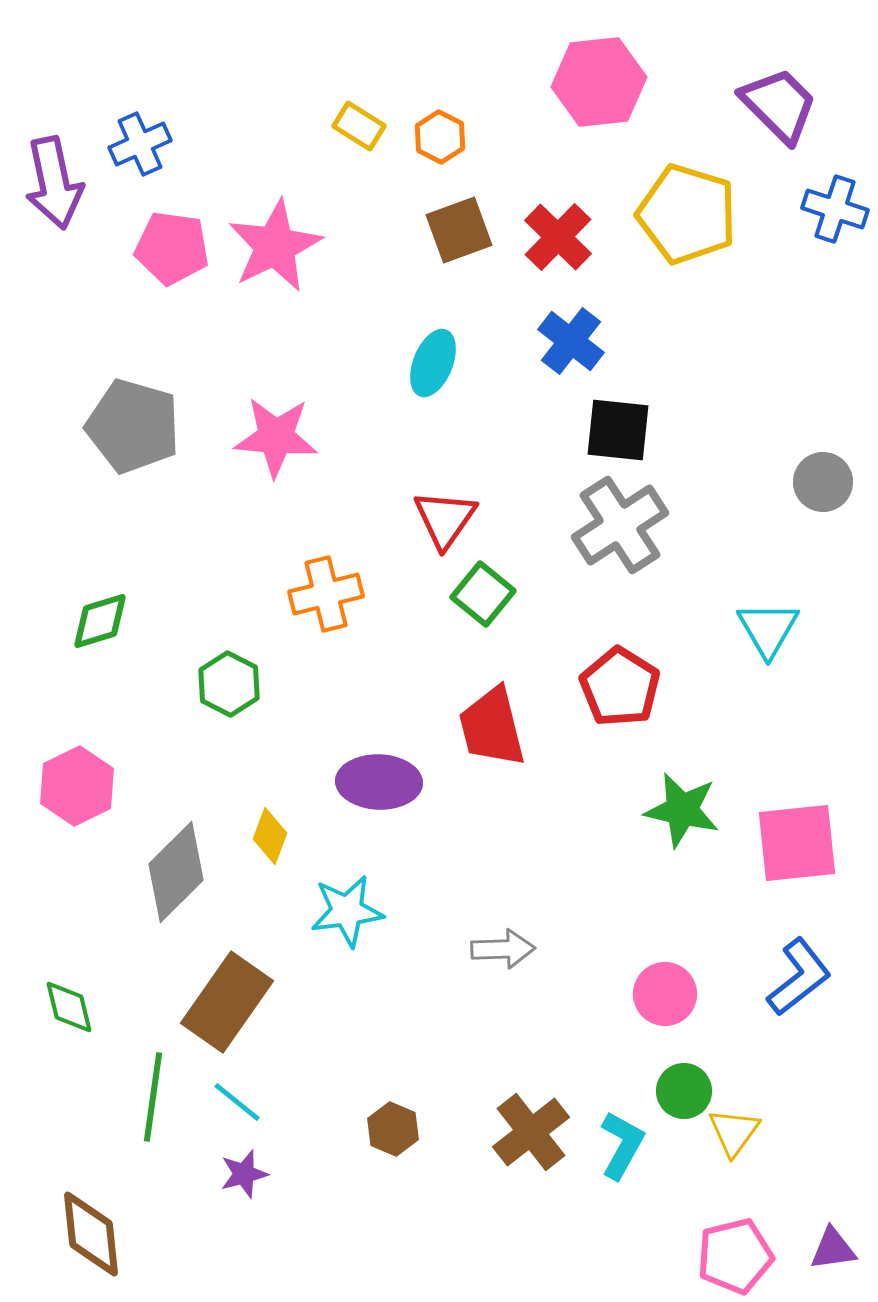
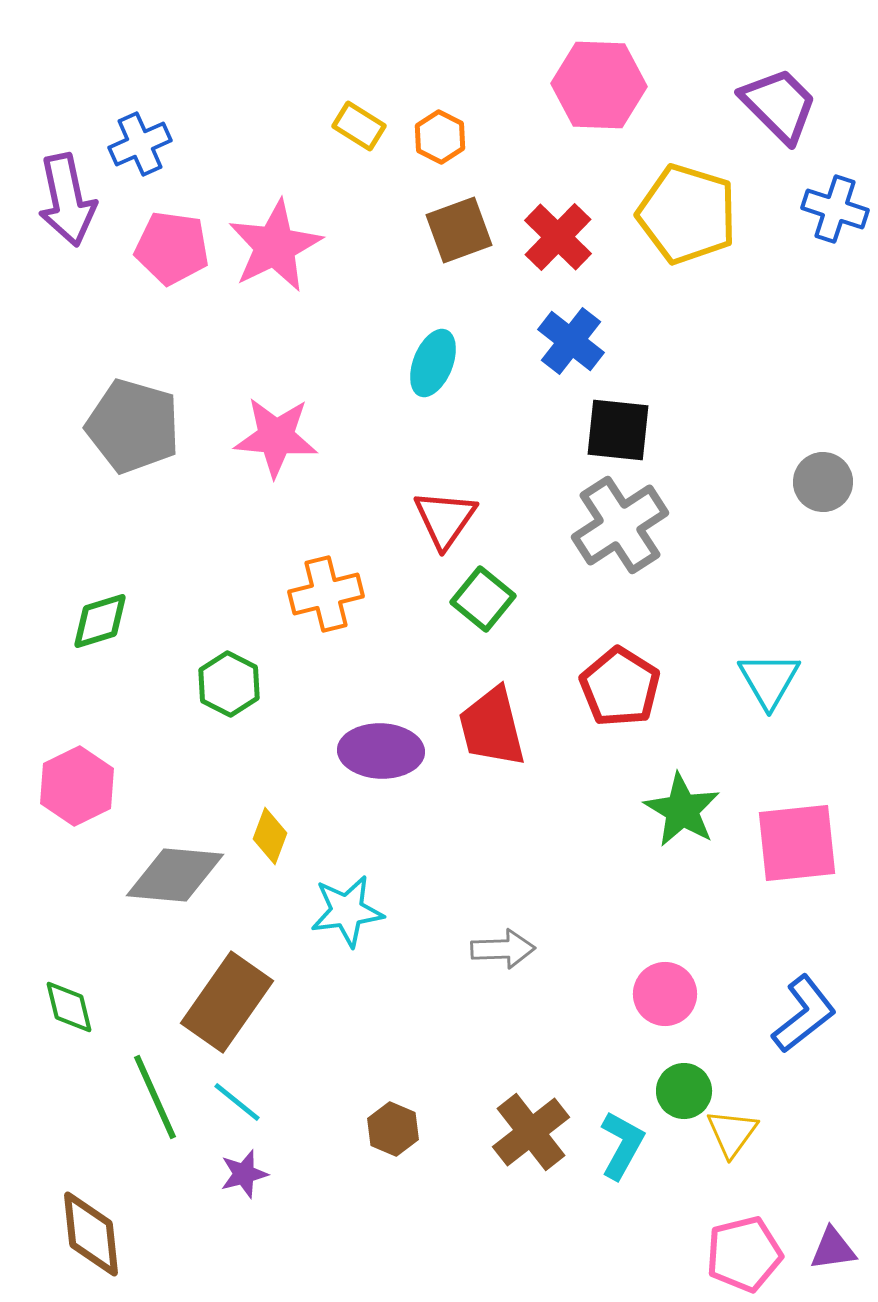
pink hexagon at (599, 82): moved 3 px down; rotated 8 degrees clockwise
purple arrow at (54, 183): moved 13 px right, 17 px down
green square at (483, 594): moved 5 px down
cyan triangle at (768, 629): moved 1 px right, 51 px down
purple ellipse at (379, 782): moved 2 px right, 31 px up
green star at (682, 810): rotated 18 degrees clockwise
gray diamond at (176, 872): moved 1 px left, 3 px down; rotated 50 degrees clockwise
blue L-shape at (799, 977): moved 5 px right, 37 px down
green line at (153, 1097): moved 2 px right; rotated 32 degrees counterclockwise
yellow triangle at (734, 1132): moved 2 px left, 1 px down
pink pentagon at (735, 1256): moved 9 px right, 2 px up
